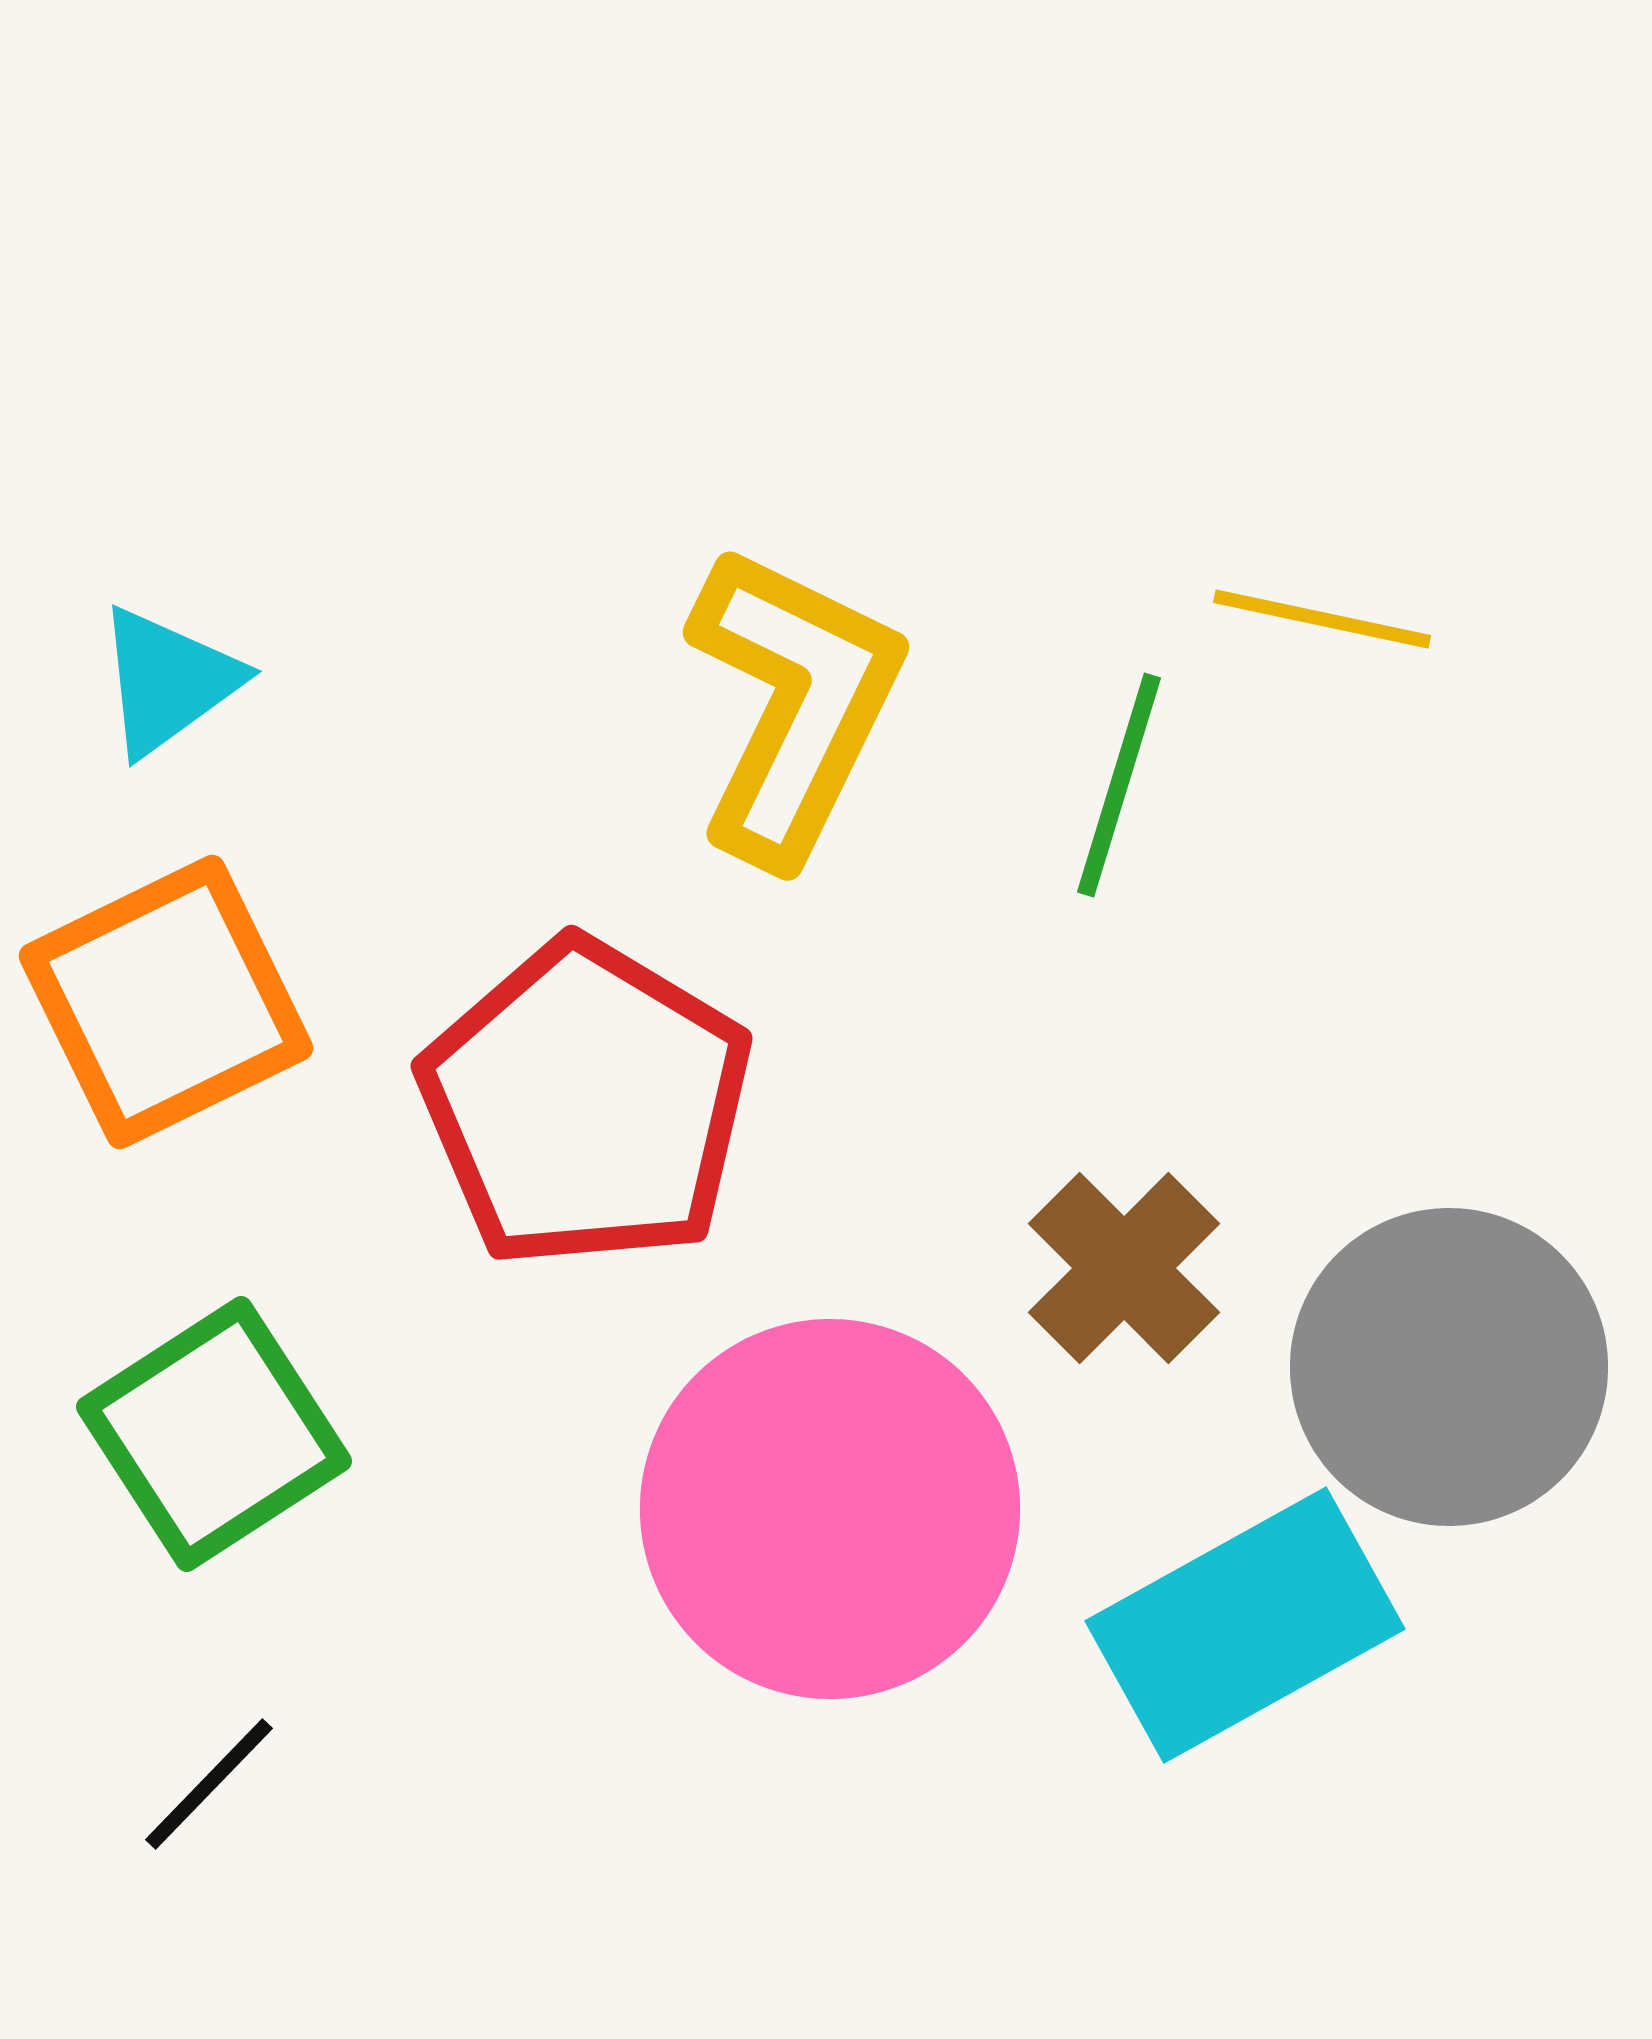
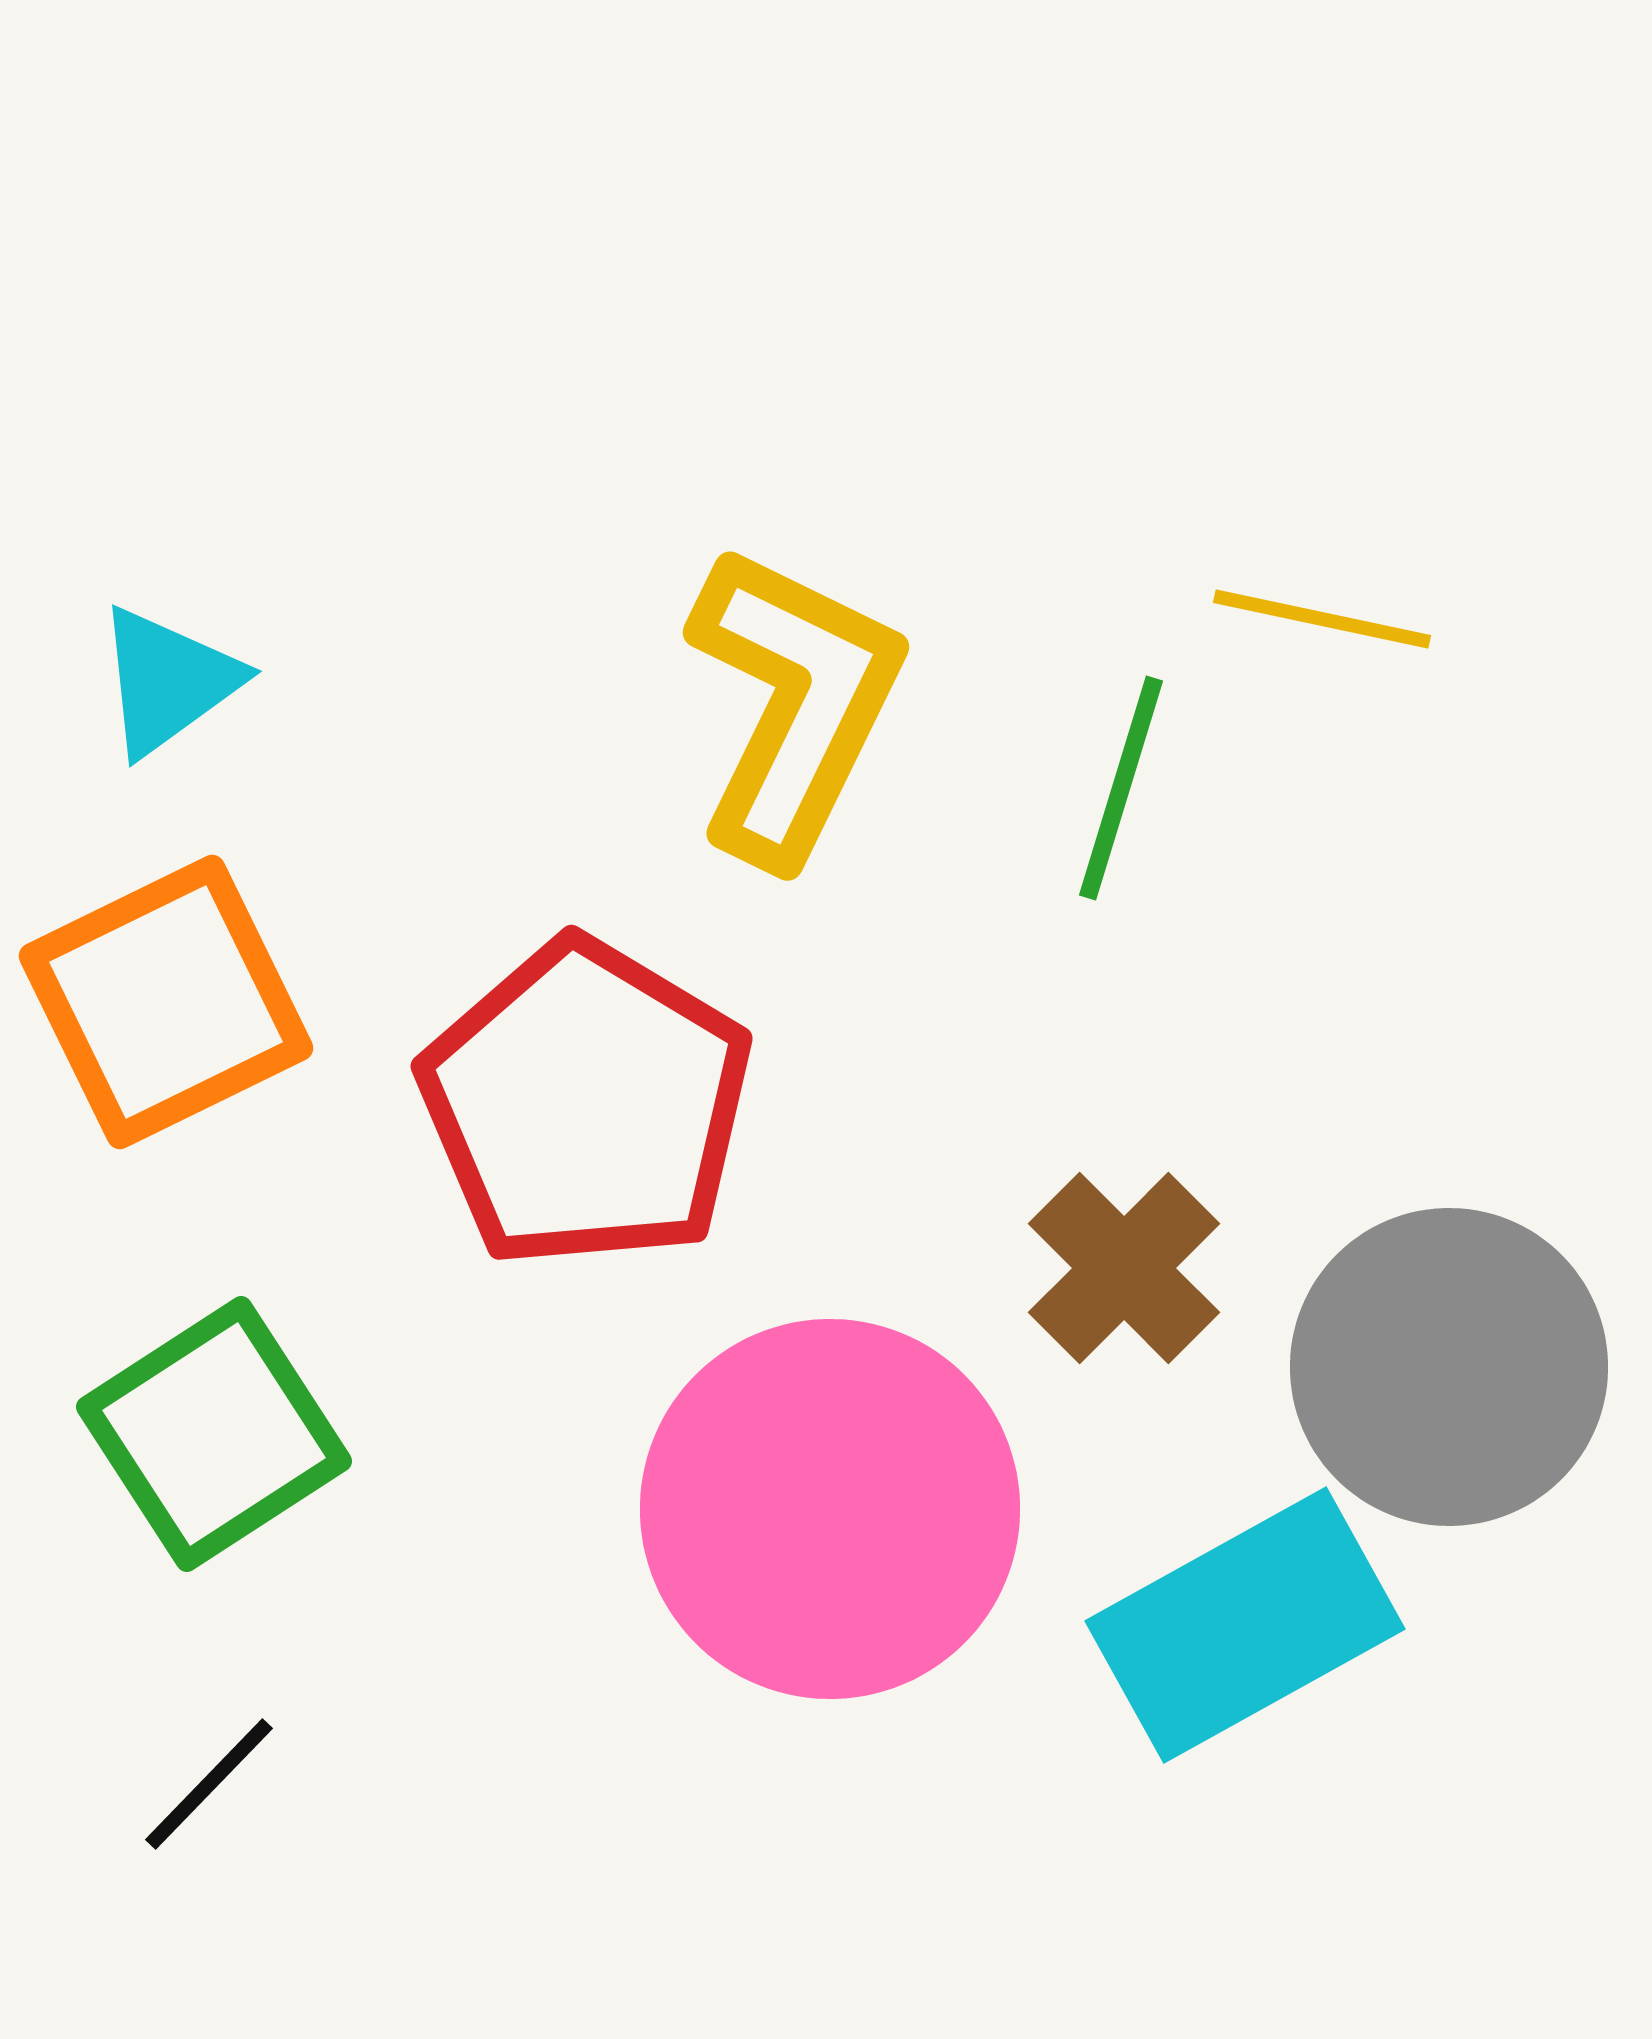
green line: moved 2 px right, 3 px down
